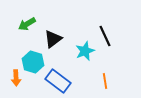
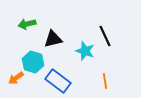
green arrow: rotated 18 degrees clockwise
black triangle: rotated 24 degrees clockwise
cyan star: rotated 30 degrees counterclockwise
orange arrow: rotated 56 degrees clockwise
